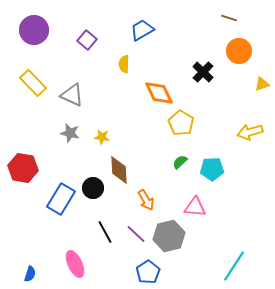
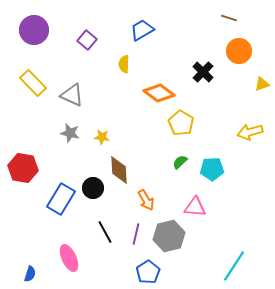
orange diamond: rotated 28 degrees counterclockwise
purple line: rotated 60 degrees clockwise
pink ellipse: moved 6 px left, 6 px up
